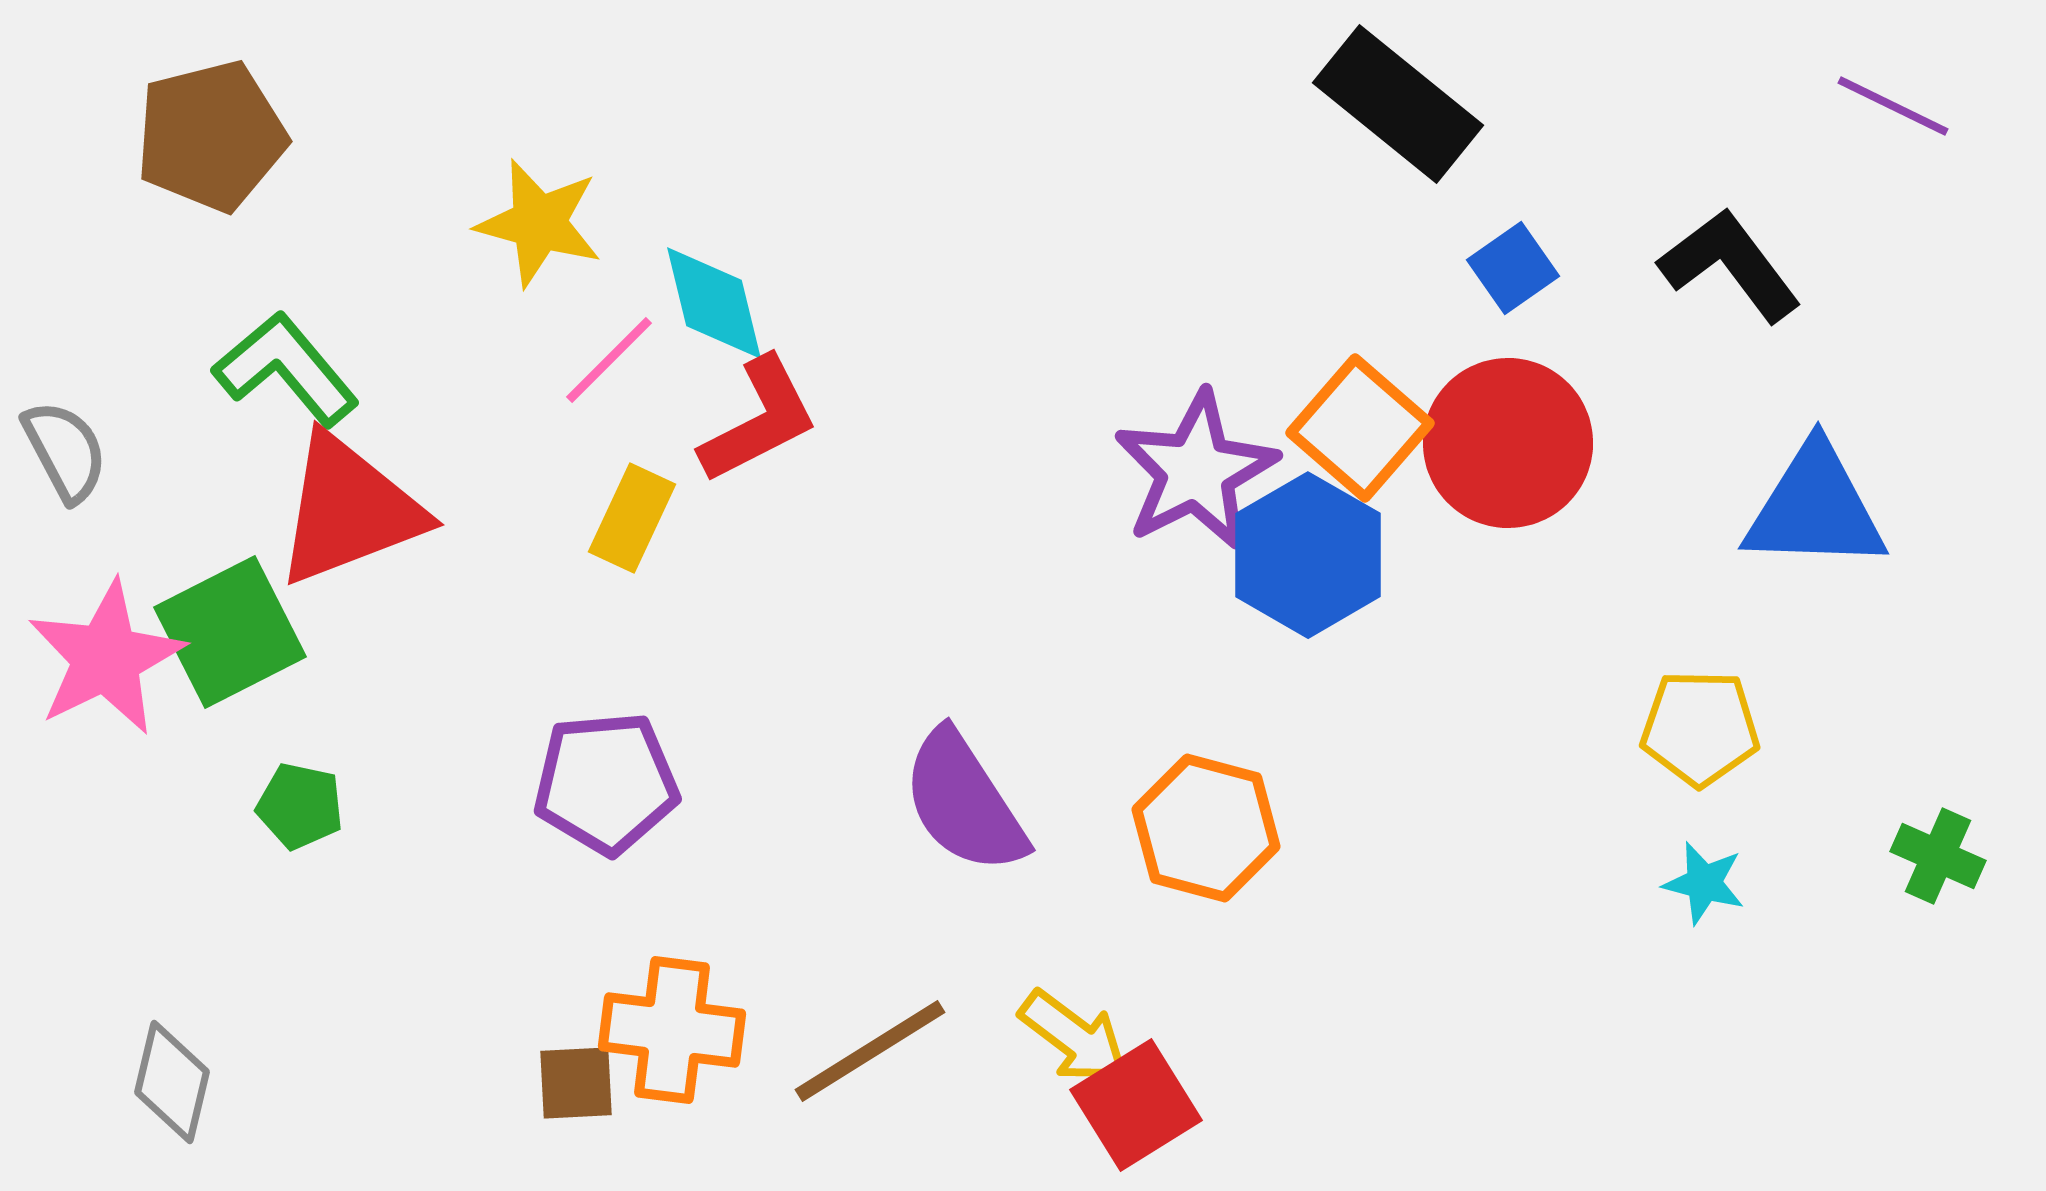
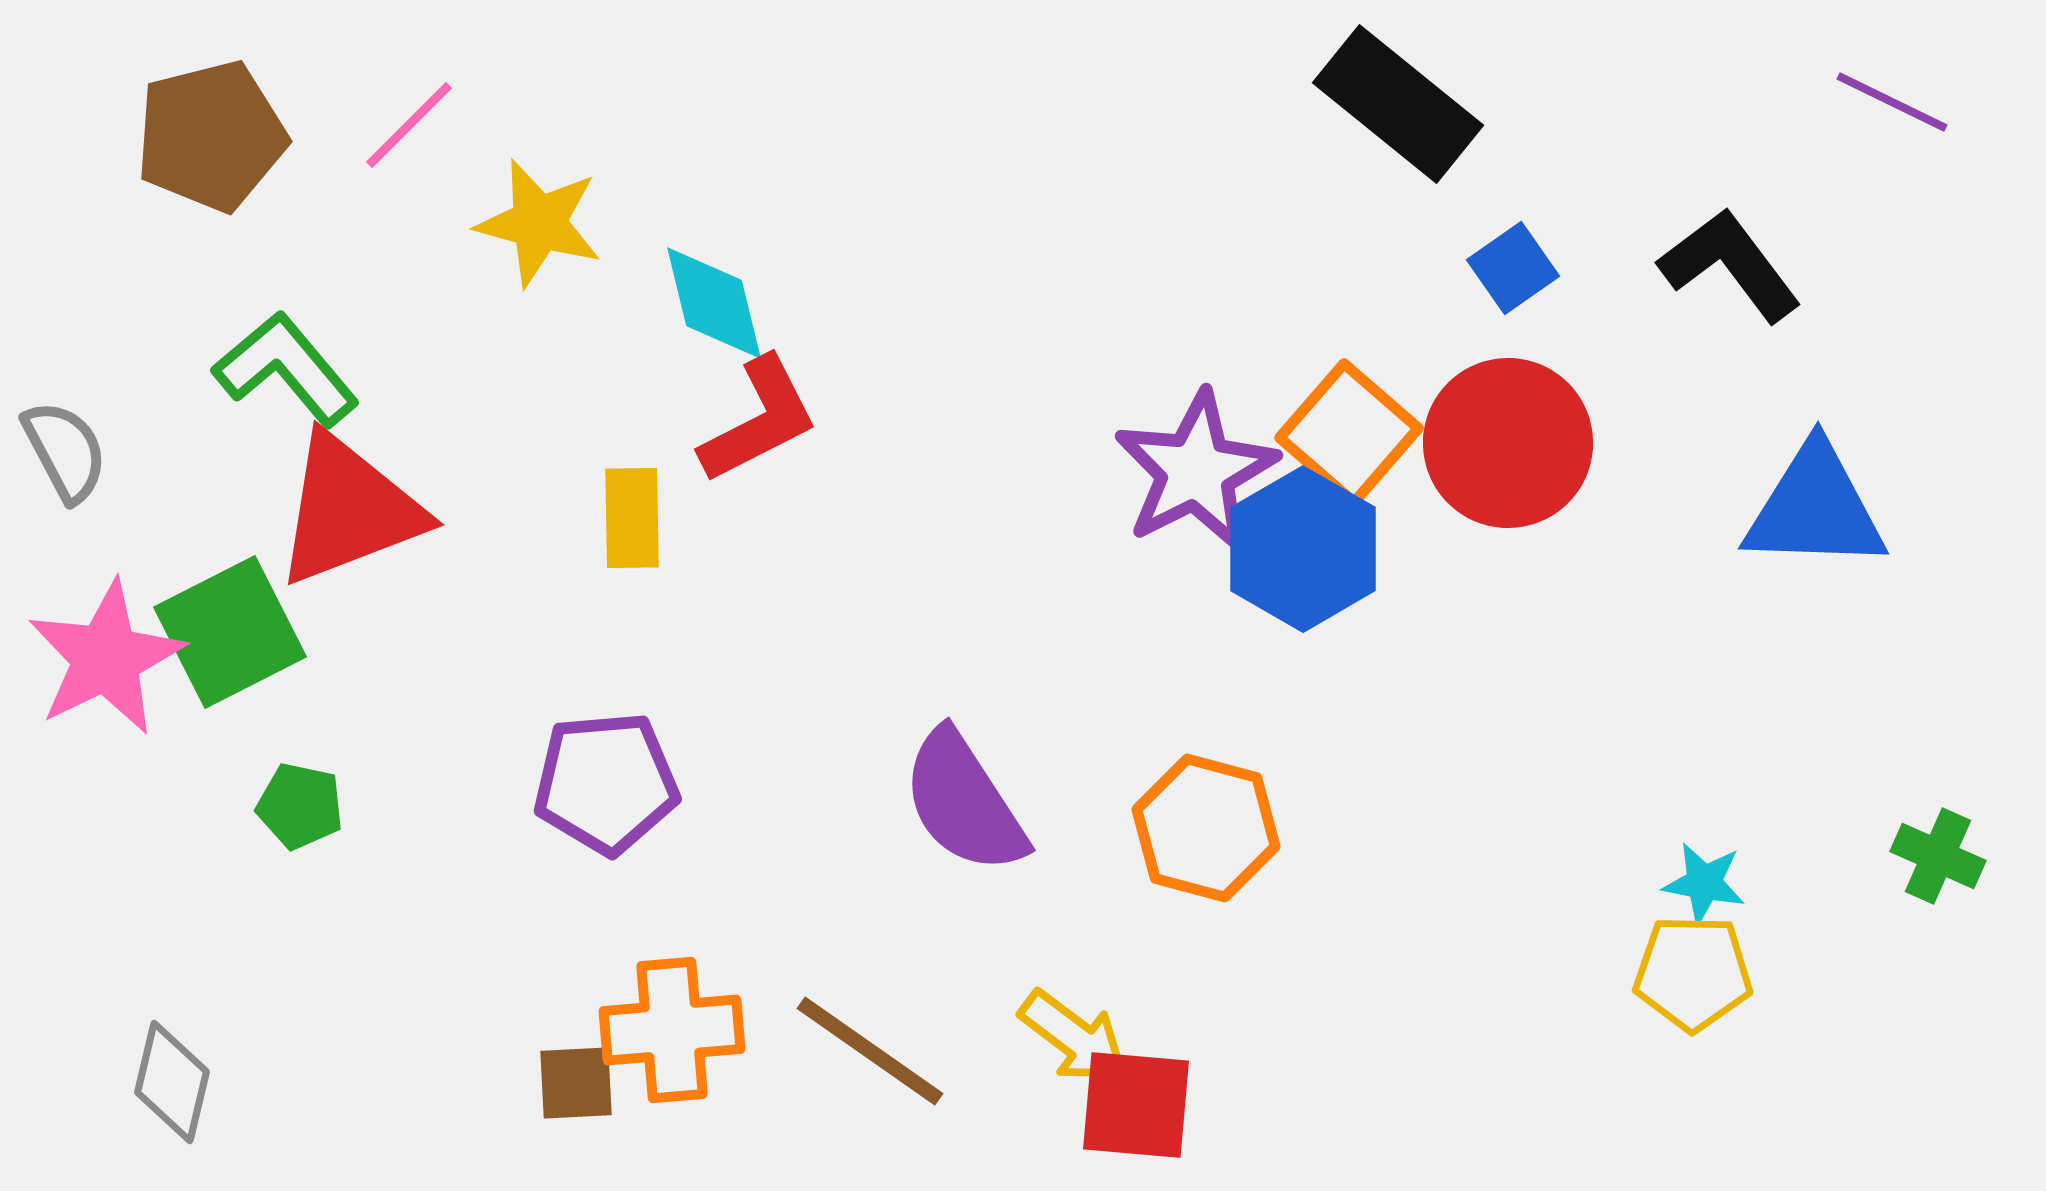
purple line: moved 1 px left, 4 px up
pink line: moved 200 px left, 235 px up
orange square: moved 11 px left, 5 px down
yellow rectangle: rotated 26 degrees counterclockwise
blue hexagon: moved 5 px left, 6 px up
yellow pentagon: moved 7 px left, 245 px down
cyan star: rotated 4 degrees counterclockwise
orange cross: rotated 12 degrees counterclockwise
brown line: rotated 67 degrees clockwise
red square: rotated 37 degrees clockwise
